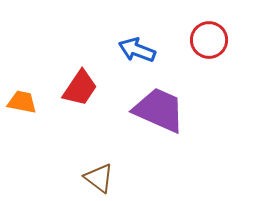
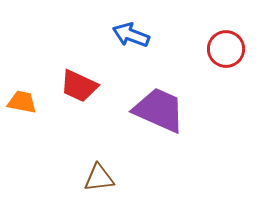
red circle: moved 17 px right, 9 px down
blue arrow: moved 6 px left, 15 px up
red trapezoid: moved 1 px left, 2 px up; rotated 81 degrees clockwise
brown triangle: rotated 44 degrees counterclockwise
